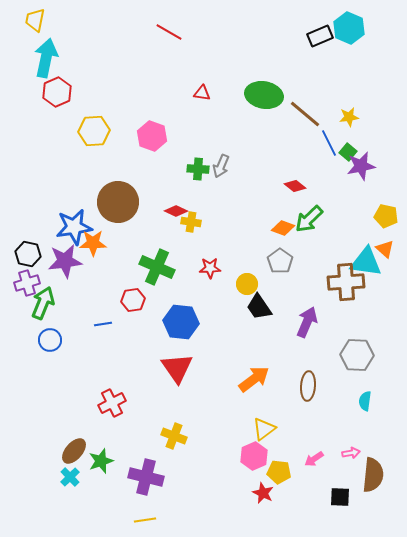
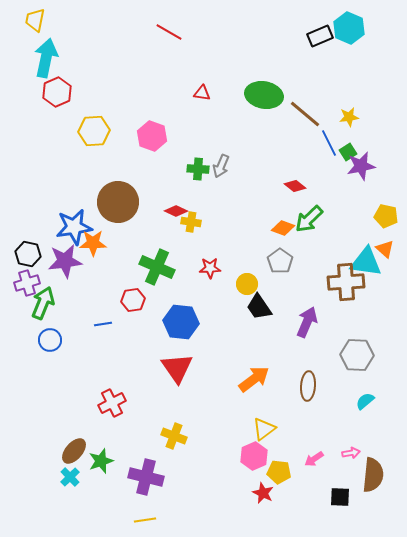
green square at (348, 152): rotated 18 degrees clockwise
cyan semicircle at (365, 401): rotated 42 degrees clockwise
